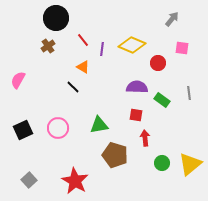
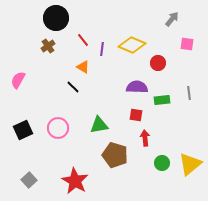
pink square: moved 5 px right, 4 px up
green rectangle: rotated 42 degrees counterclockwise
